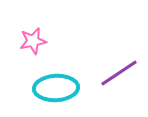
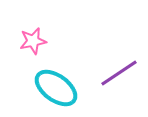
cyan ellipse: rotated 39 degrees clockwise
